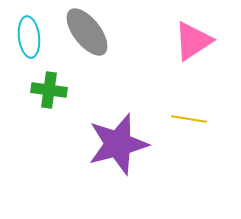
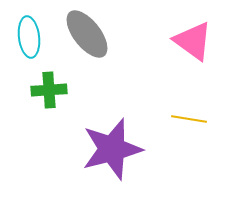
gray ellipse: moved 2 px down
pink triangle: rotated 51 degrees counterclockwise
green cross: rotated 12 degrees counterclockwise
purple star: moved 6 px left, 5 px down
